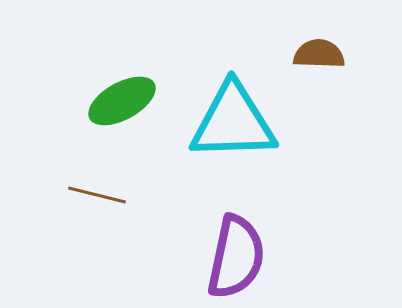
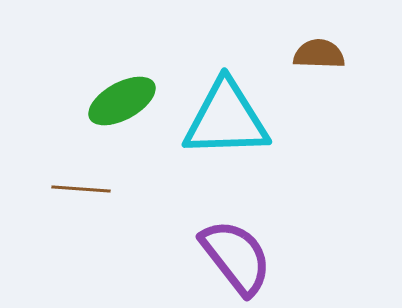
cyan triangle: moved 7 px left, 3 px up
brown line: moved 16 px left, 6 px up; rotated 10 degrees counterclockwise
purple semicircle: rotated 50 degrees counterclockwise
